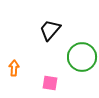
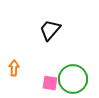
green circle: moved 9 px left, 22 px down
